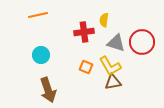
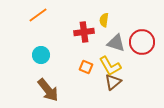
orange line: rotated 24 degrees counterclockwise
brown triangle: rotated 30 degrees counterclockwise
brown arrow: rotated 20 degrees counterclockwise
